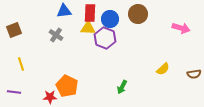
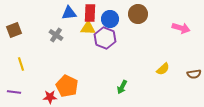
blue triangle: moved 5 px right, 2 px down
